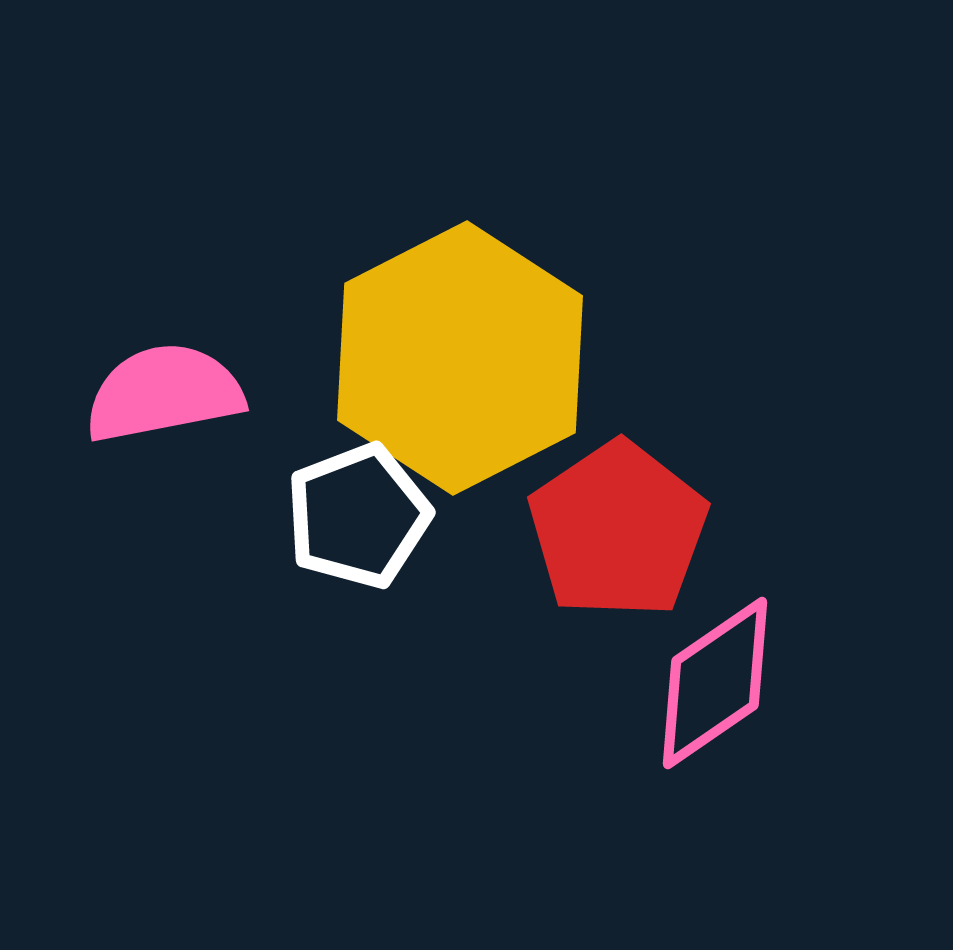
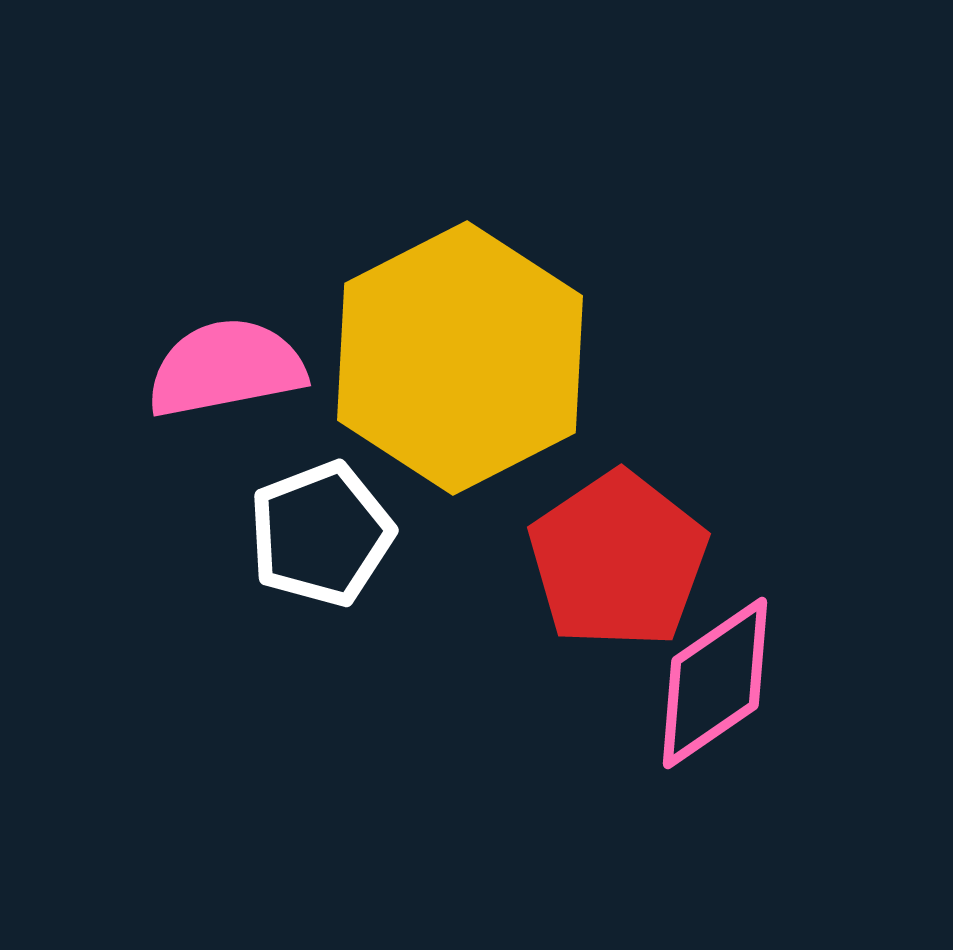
pink semicircle: moved 62 px right, 25 px up
white pentagon: moved 37 px left, 18 px down
red pentagon: moved 30 px down
